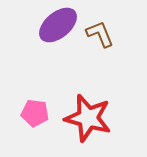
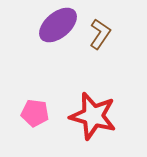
brown L-shape: rotated 56 degrees clockwise
red star: moved 5 px right, 2 px up
